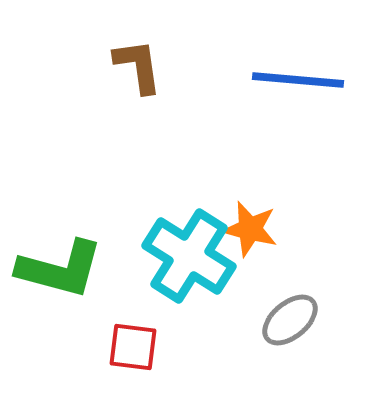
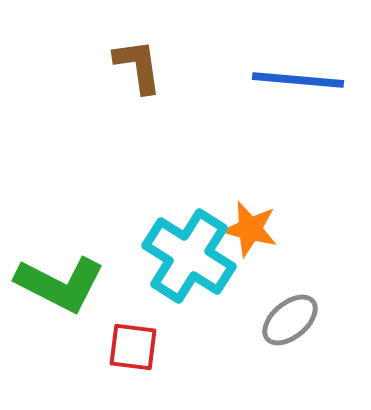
green L-shape: moved 15 px down; rotated 12 degrees clockwise
